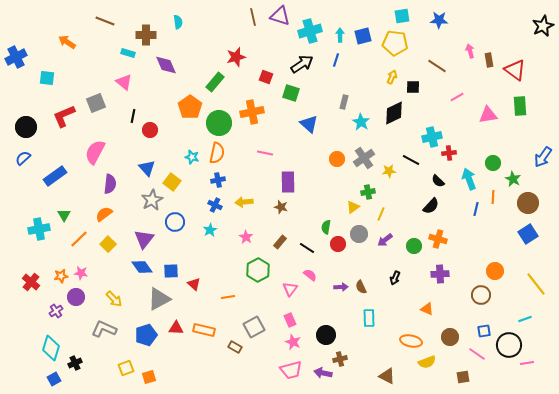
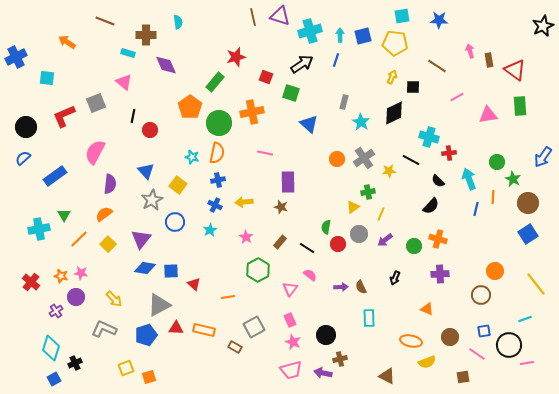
cyan cross at (432, 137): moved 3 px left; rotated 30 degrees clockwise
green circle at (493, 163): moved 4 px right, 1 px up
blue triangle at (147, 168): moved 1 px left, 3 px down
yellow square at (172, 182): moved 6 px right, 3 px down
purple triangle at (144, 239): moved 3 px left
blue diamond at (142, 267): moved 3 px right, 1 px down; rotated 45 degrees counterclockwise
orange star at (61, 276): rotated 24 degrees clockwise
gray triangle at (159, 299): moved 6 px down
